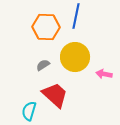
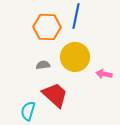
orange hexagon: moved 1 px right
gray semicircle: rotated 24 degrees clockwise
cyan semicircle: moved 1 px left
